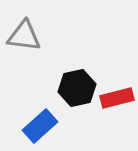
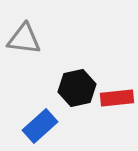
gray triangle: moved 3 px down
red rectangle: rotated 8 degrees clockwise
